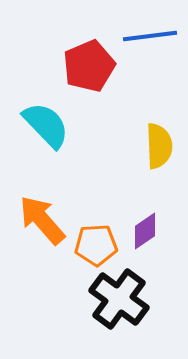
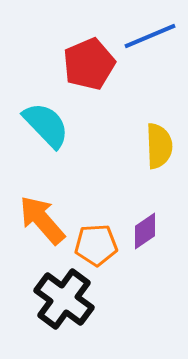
blue line: rotated 16 degrees counterclockwise
red pentagon: moved 2 px up
black cross: moved 55 px left
